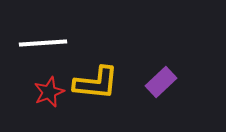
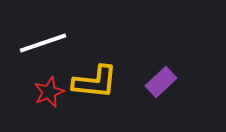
white line: rotated 15 degrees counterclockwise
yellow L-shape: moved 1 px left, 1 px up
